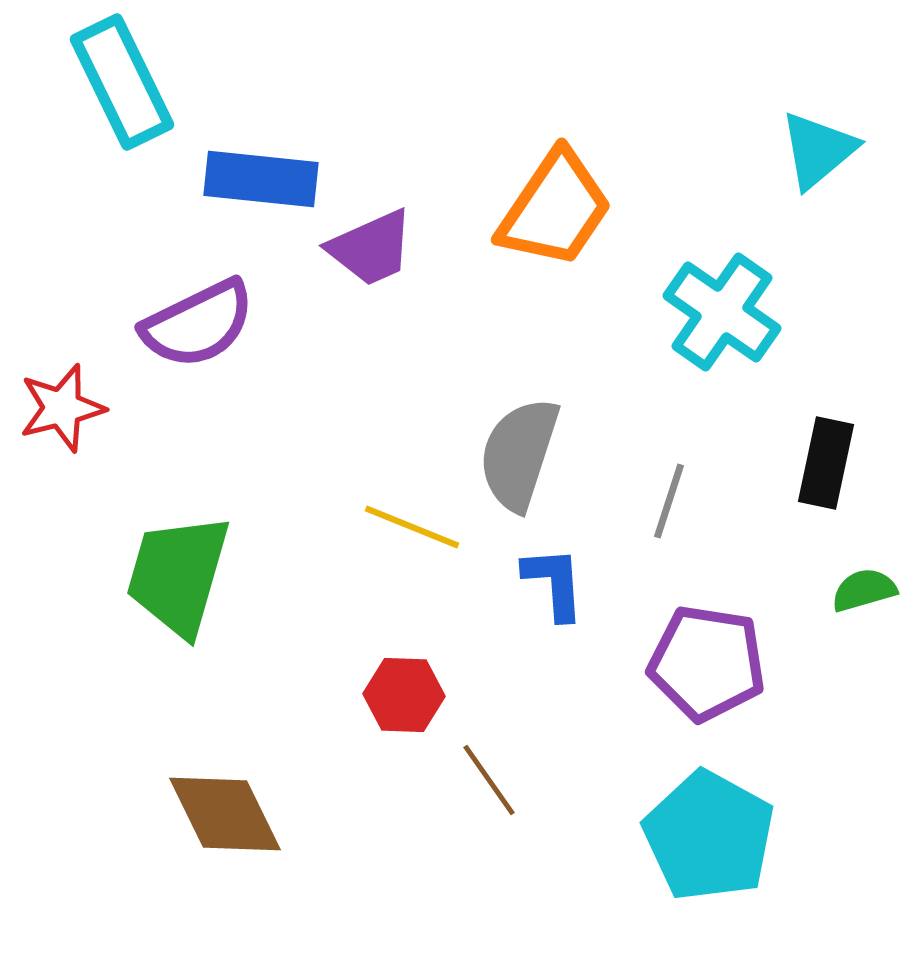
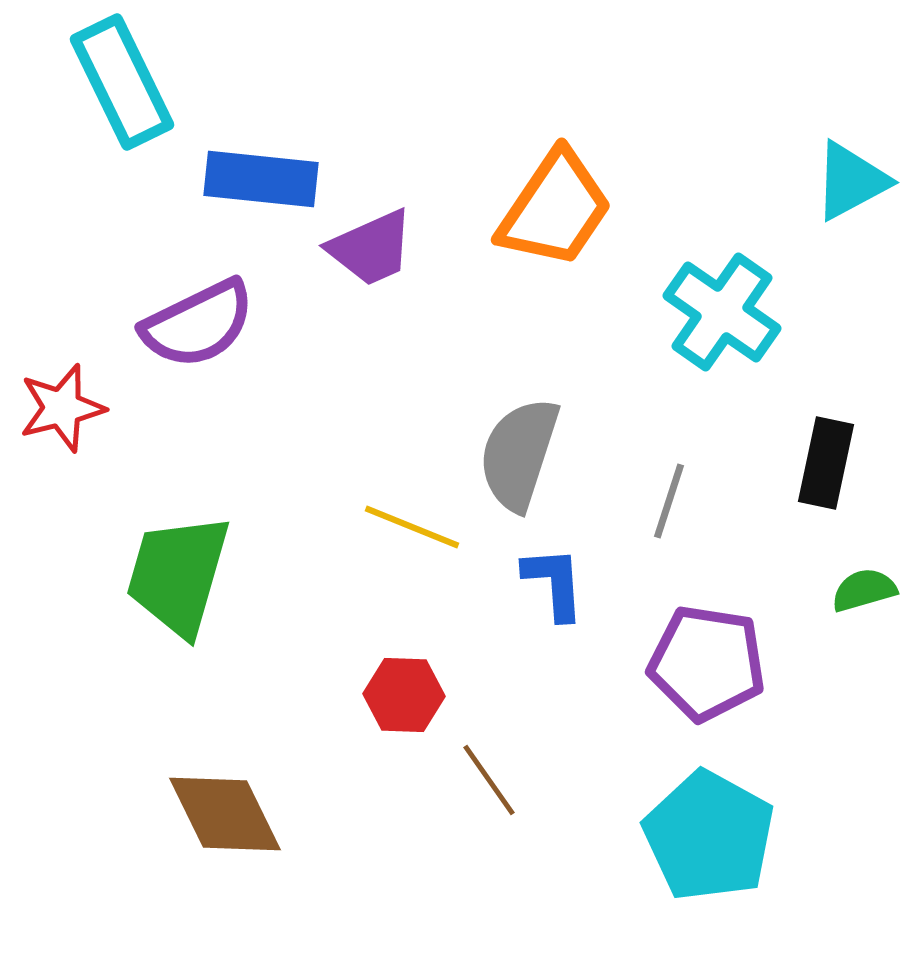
cyan triangle: moved 33 px right, 31 px down; rotated 12 degrees clockwise
